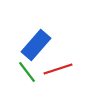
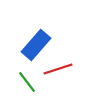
green line: moved 10 px down
